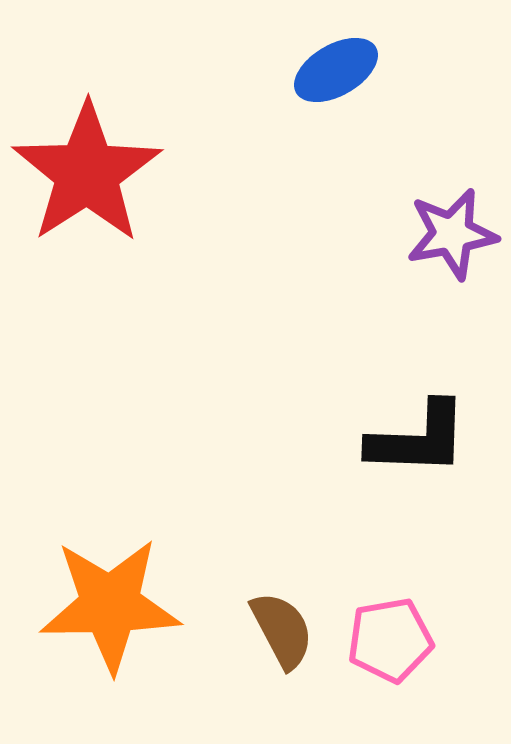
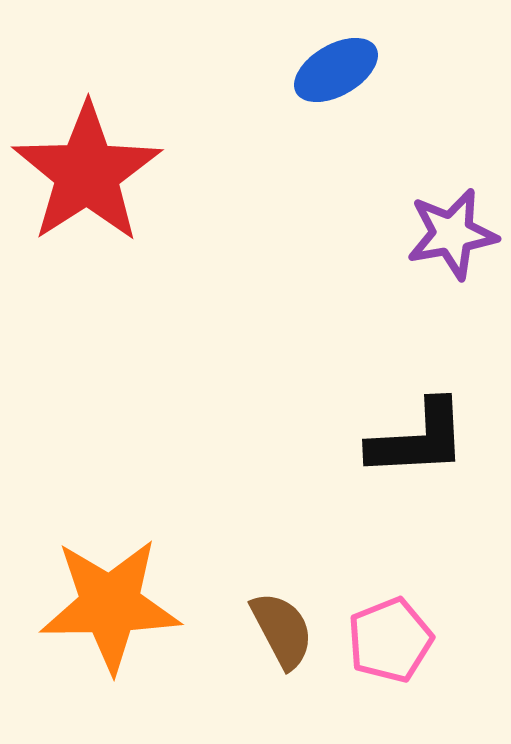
black L-shape: rotated 5 degrees counterclockwise
pink pentagon: rotated 12 degrees counterclockwise
